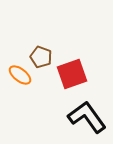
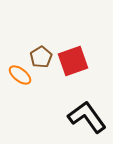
brown pentagon: rotated 20 degrees clockwise
red square: moved 1 px right, 13 px up
